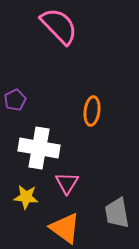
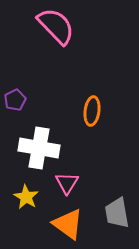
pink semicircle: moved 3 px left
yellow star: rotated 25 degrees clockwise
orange triangle: moved 3 px right, 4 px up
